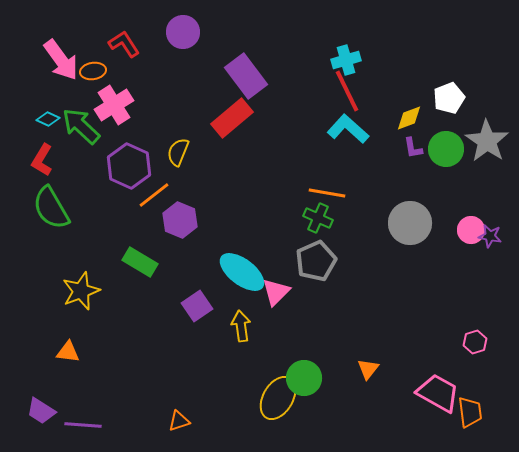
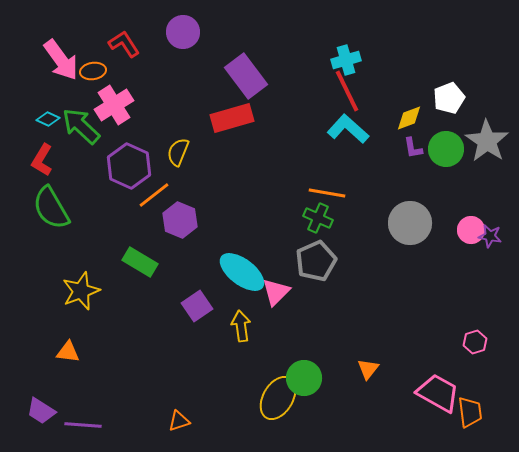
red rectangle at (232, 118): rotated 24 degrees clockwise
